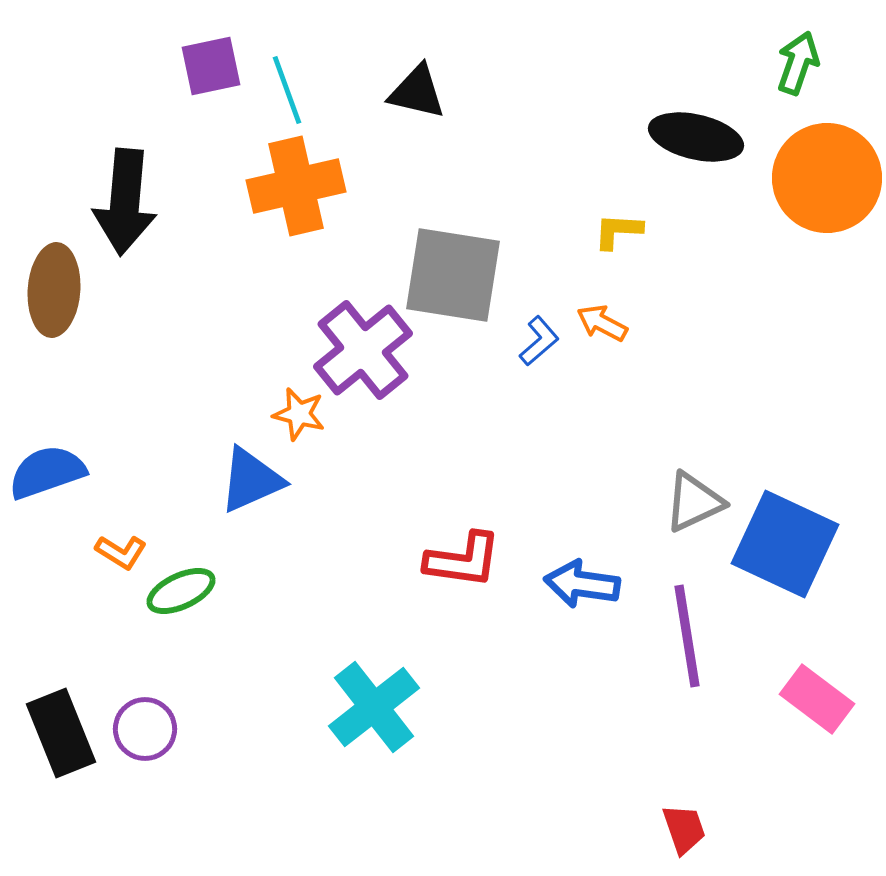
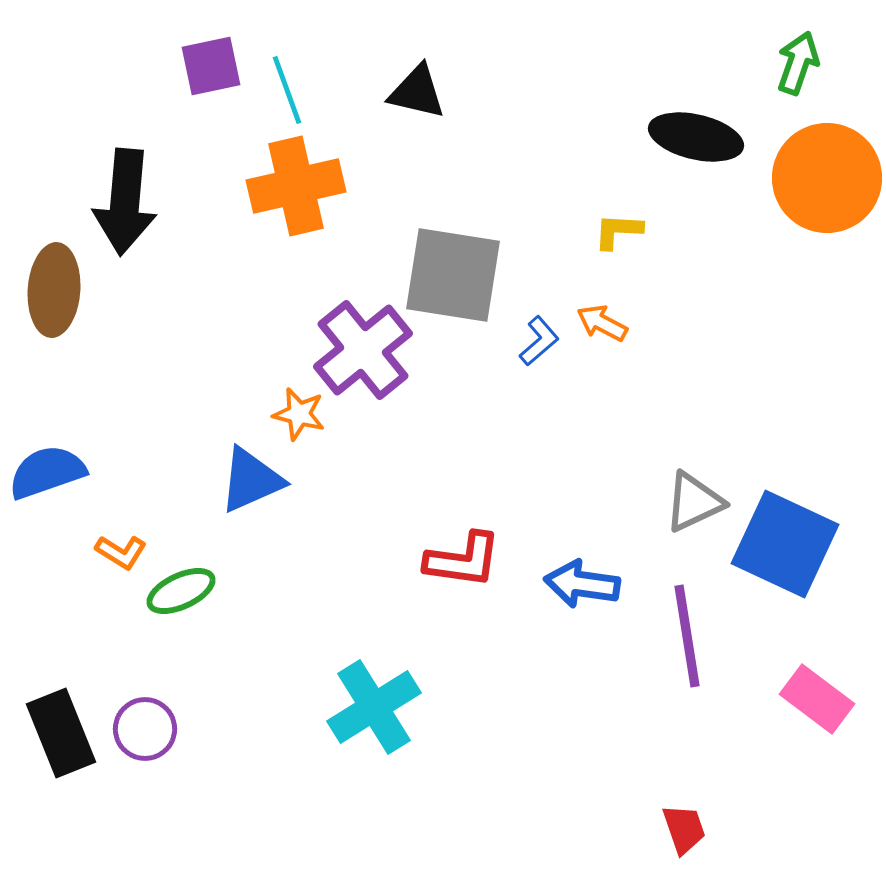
cyan cross: rotated 6 degrees clockwise
